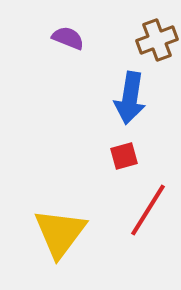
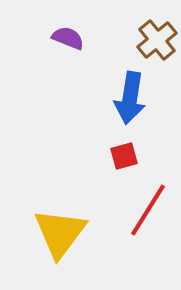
brown cross: rotated 18 degrees counterclockwise
